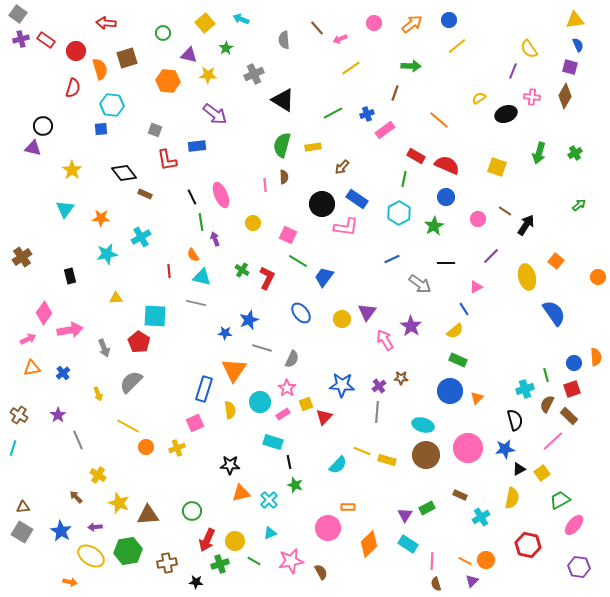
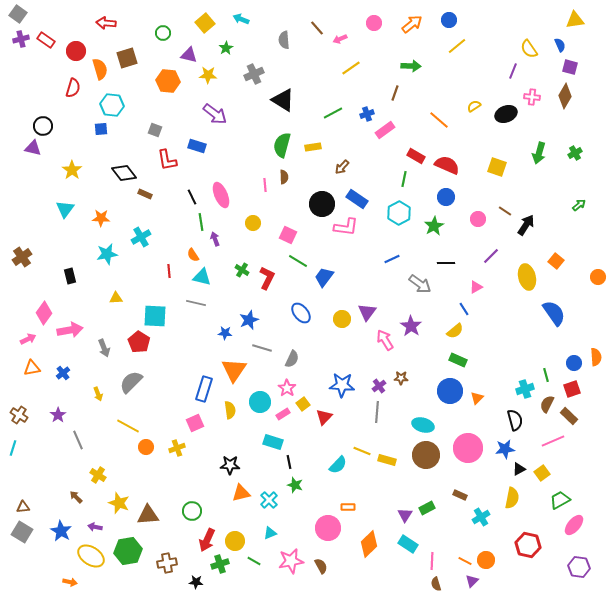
blue semicircle at (578, 45): moved 18 px left
yellow semicircle at (479, 98): moved 5 px left, 8 px down
blue rectangle at (197, 146): rotated 24 degrees clockwise
yellow square at (306, 404): moved 3 px left; rotated 16 degrees counterclockwise
pink line at (553, 441): rotated 20 degrees clockwise
purple arrow at (95, 527): rotated 16 degrees clockwise
brown semicircle at (321, 572): moved 6 px up
